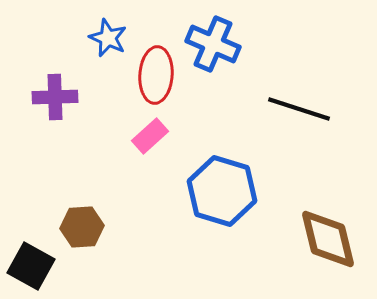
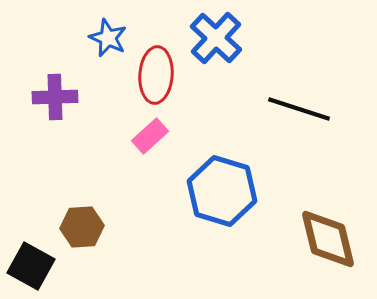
blue cross: moved 3 px right, 6 px up; rotated 20 degrees clockwise
